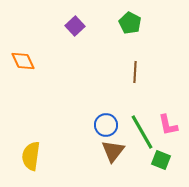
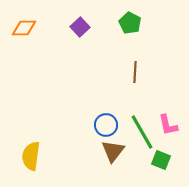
purple square: moved 5 px right, 1 px down
orange diamond: moved 1 px right, 33 px up; rotated 65 degrees counterclockwise
